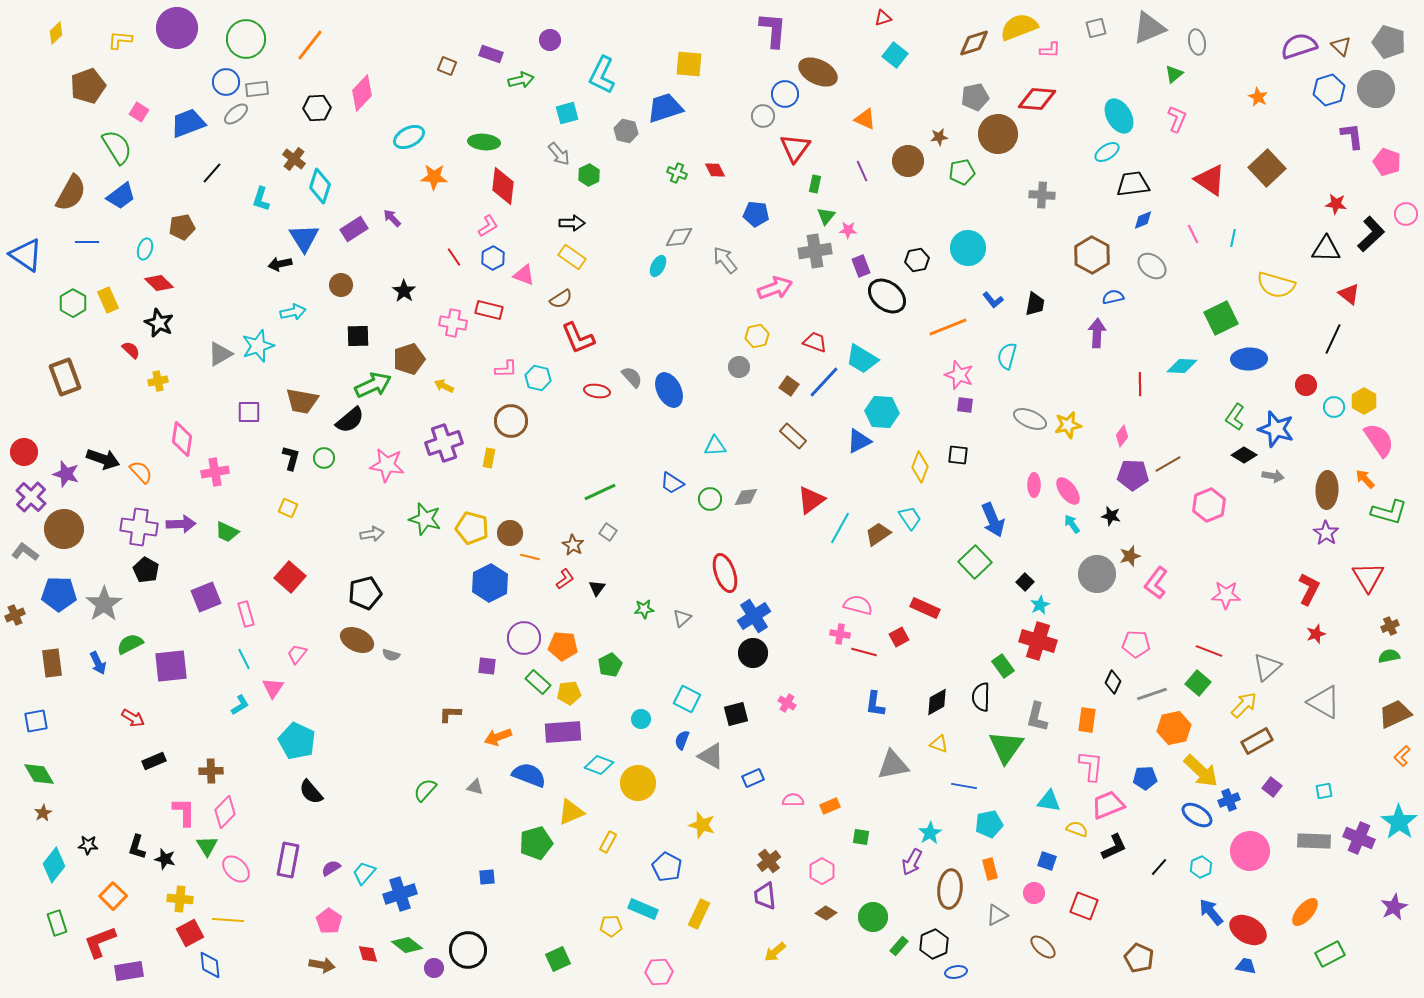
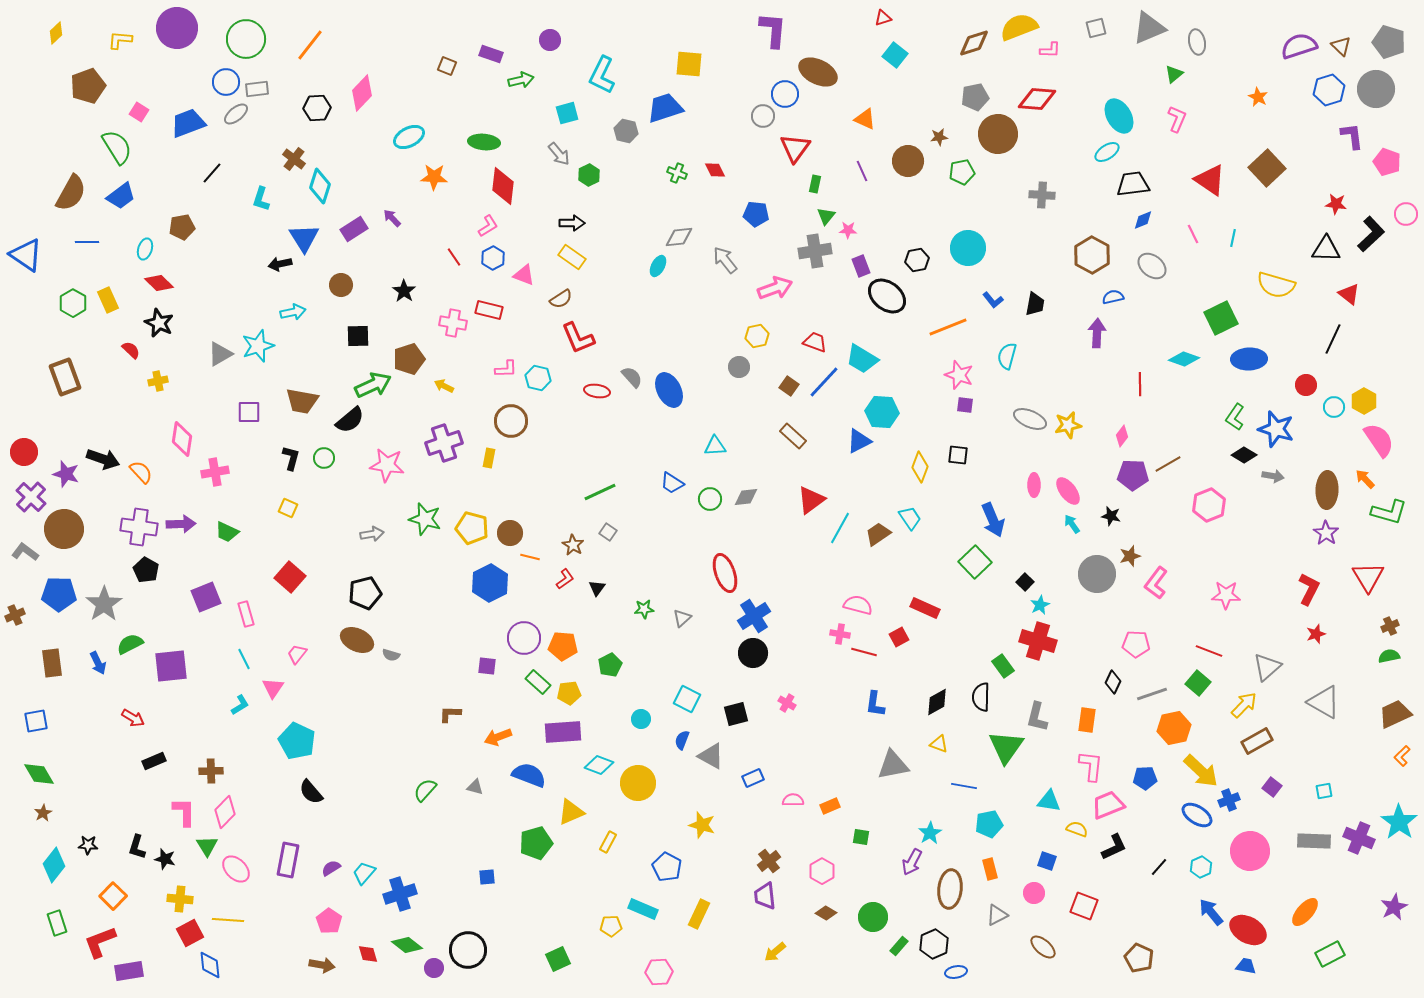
cyan diamond at (1182, 366): moved 2 px right, 7 px up; rotated 16 degrees clockwise
